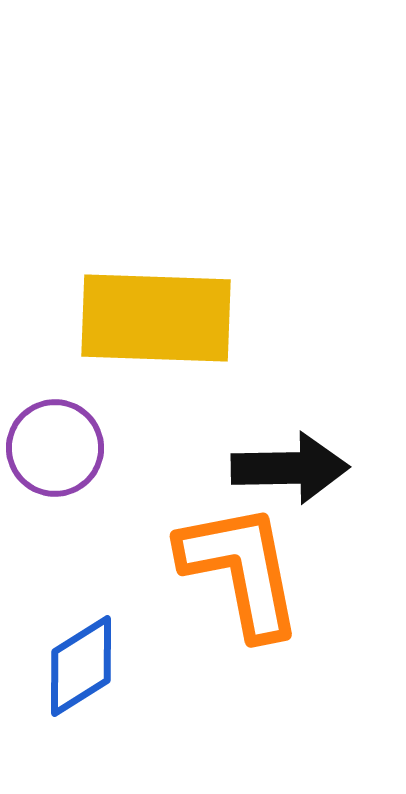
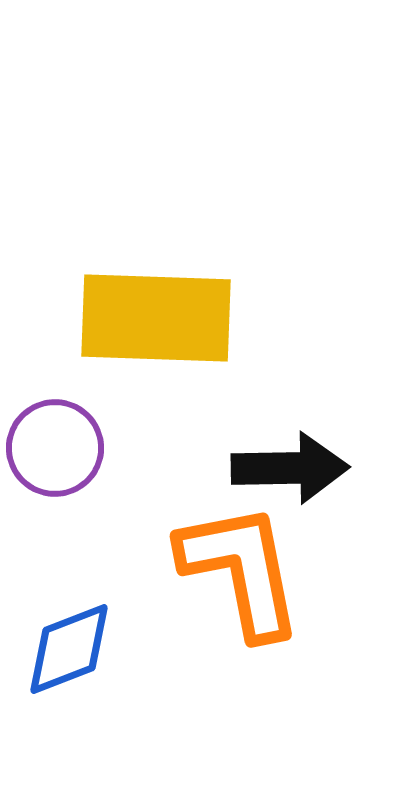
blue diamond: moved 12 px left, 17 px up; rotated 11 degrees clockwise
